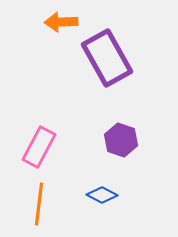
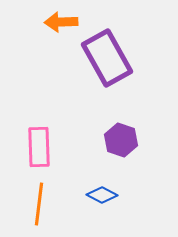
pink rectangle: rotated 30 degrees counterclockwise
